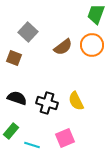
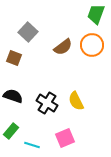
black semicircle: moved 4 px left, 2 px up
black cross: rotated 15 degrees clockwise
